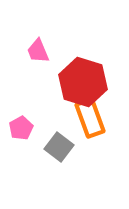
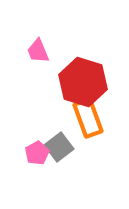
orange rectangle: moved 2 px left
pink pentagon: moved 16 px right, 25 px down
gray square: rotated 16 degrees clockwise
